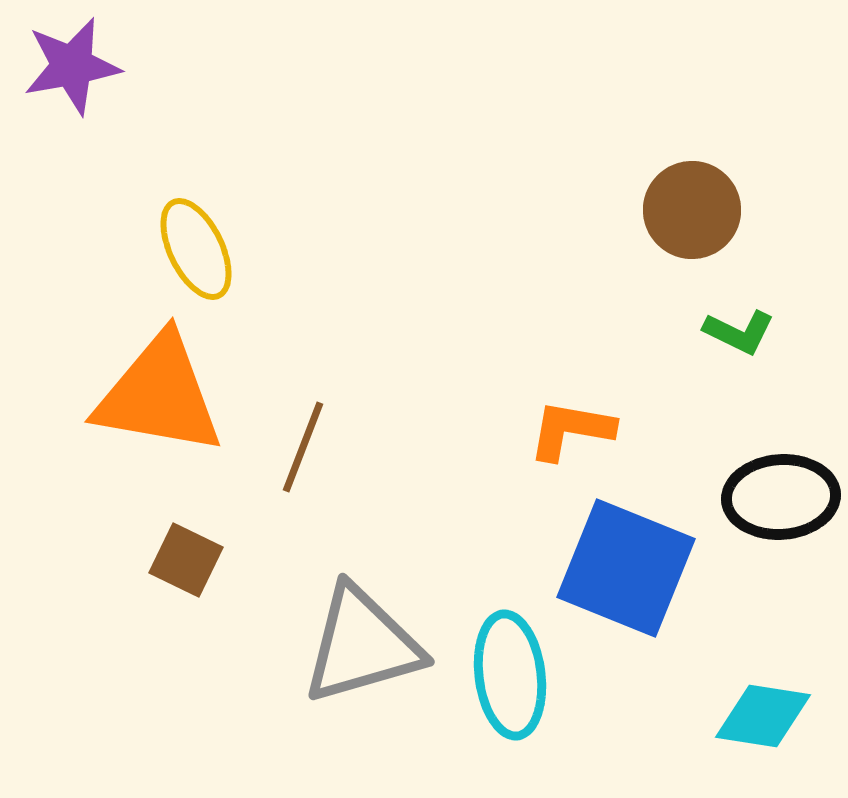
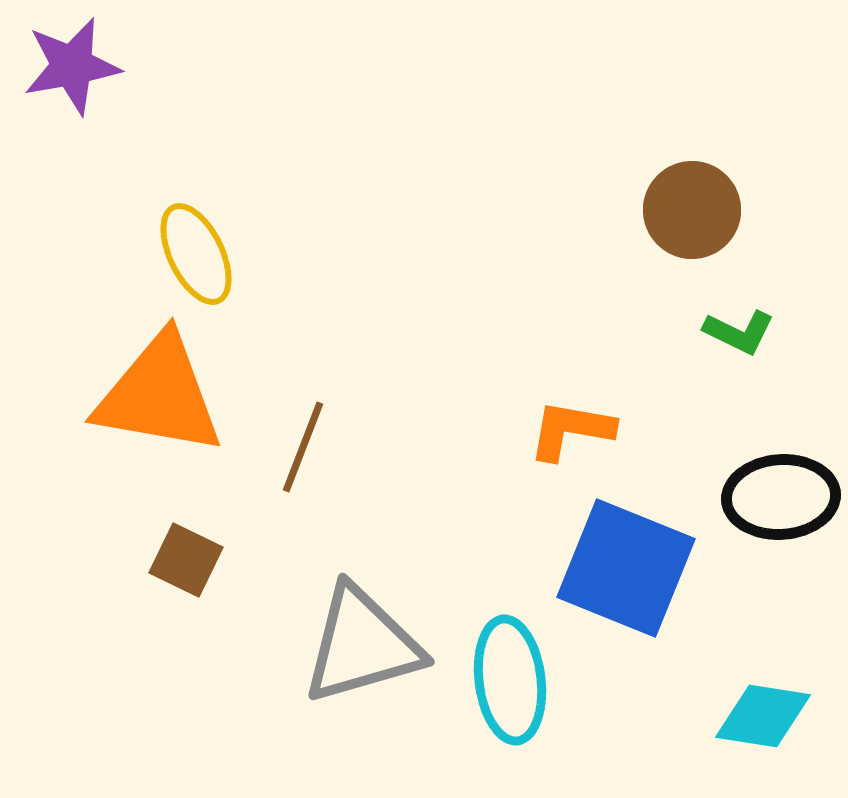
yellow ellipse: moved 5 px down
cyan ellipse: moved 5 px down
